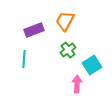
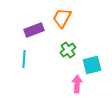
orange trapezoid: moved 3 px left, 3 px up
cyan square: rotated 18 degrees clockwise
